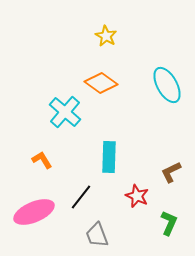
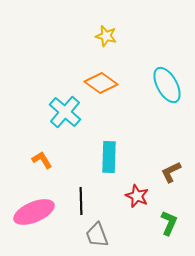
yellow star: rotated 15 degrees counterclockwise
black line: moved 4 px down; rotated 40 degrees counterclockwise
